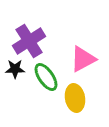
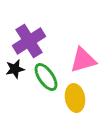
pink triangle: moved 1 px down; rotated 12 degrees clockwise
black star: rotated 12 degrees counterclockwise
